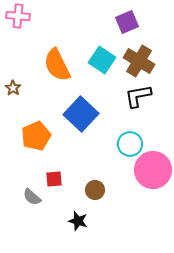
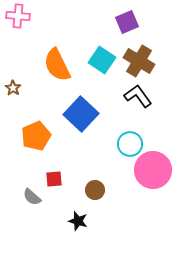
black L-shape: rotated 64 degrees clockwise
